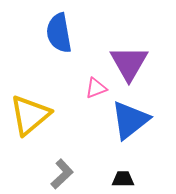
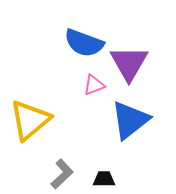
blue semicircle: moved 25 px right, 10 px down; rotated 60 degrees counterclockwise
pink triangle: moved 2 px left, 3 px up
yellow triangle: moved 5 px down
black trapezoid: moved 19 px left
